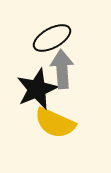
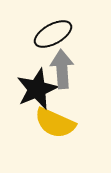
black ellipse: moved 1 px right, 4 px up
